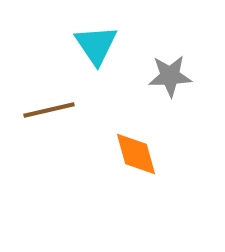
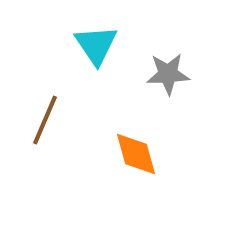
gray star: moved 2 px left, 2 px up
brown line: moved 4 px left, 10 px down; rotated 54 degrees counterclockwise
